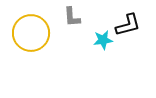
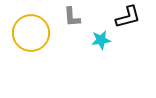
black L-shape: moved 8 px up
cyan star: moved 2 px left
